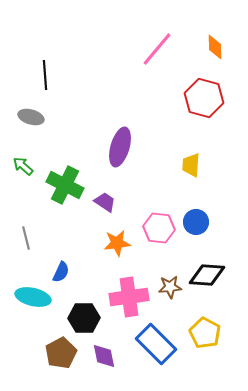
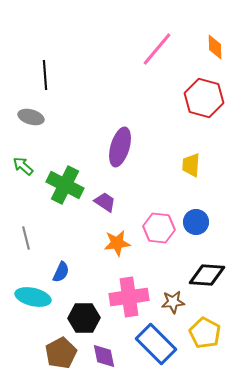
brown star: moved 3 px right, 15 px down
